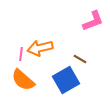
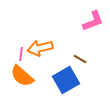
orange semicircle: moved 1 px left, 4 px up
